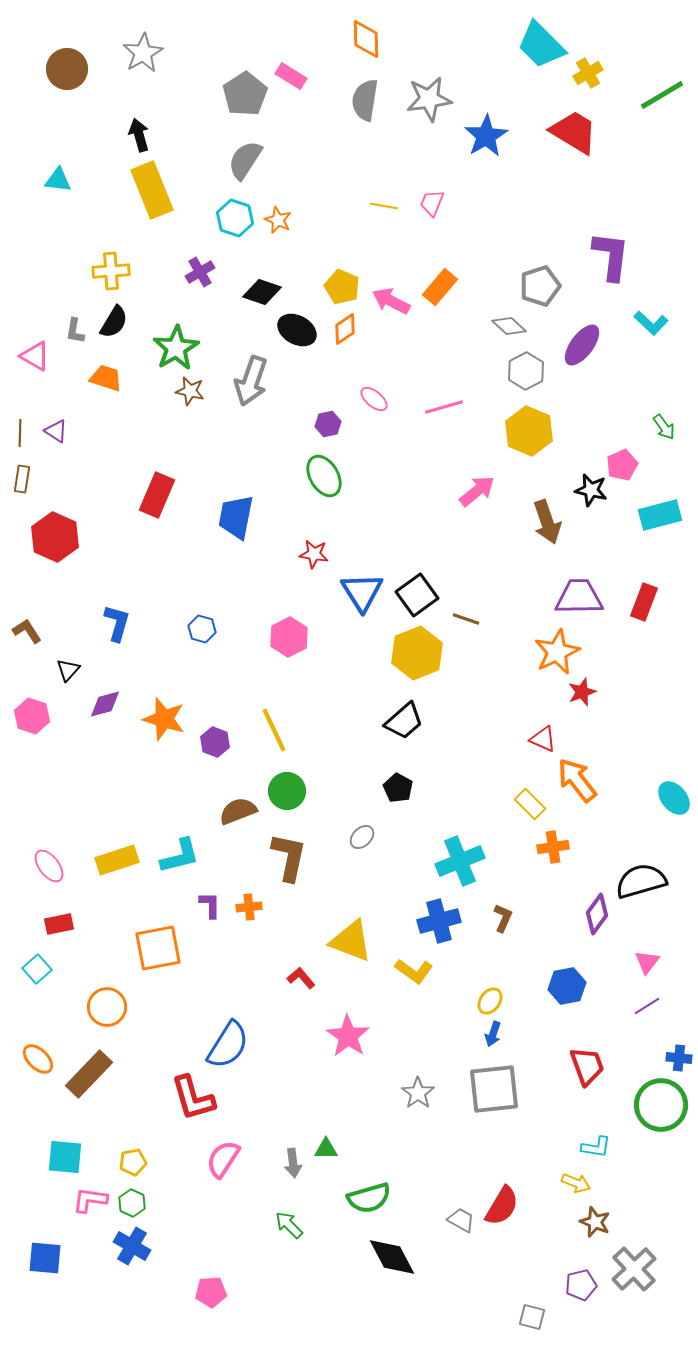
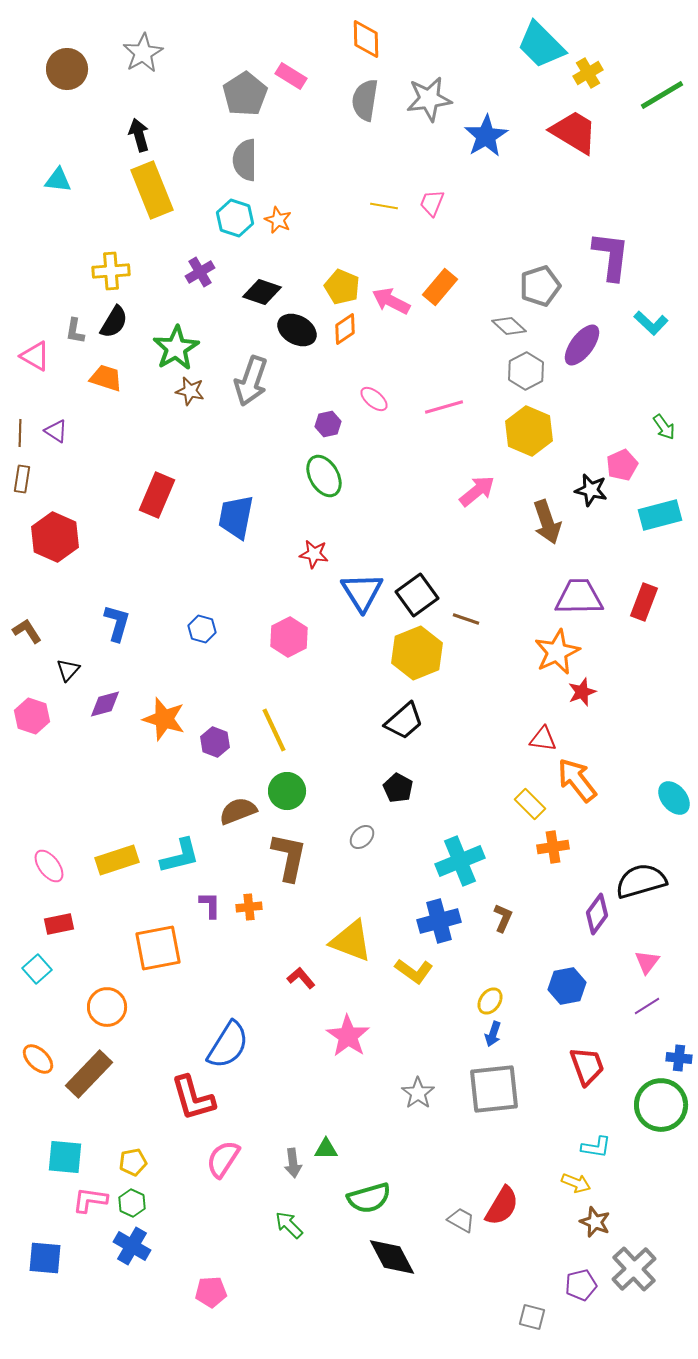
gray semicircle at (245, 160): rotated 33 degrees counterclockwise
red triangle at (543, 739): rotated 16 degrees counterclockwise
